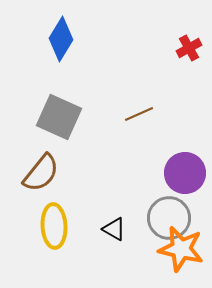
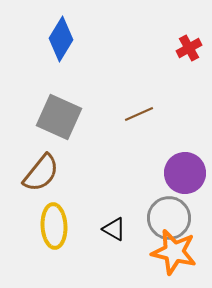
orange star: moved 7 px left, 3 px down
